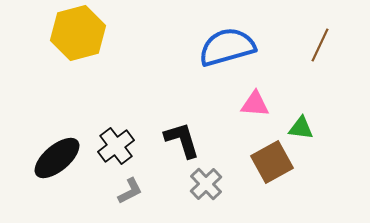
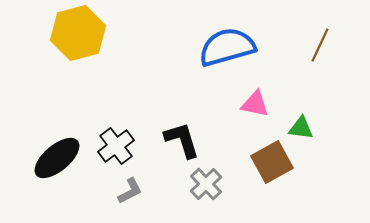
pink triangle: rotated 8 degrees clockwise
